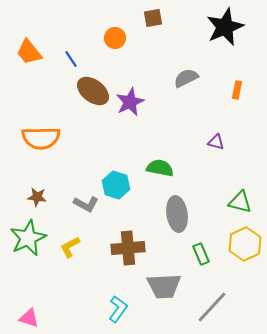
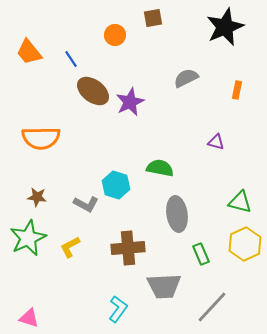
orange circle: moved 3 px up
